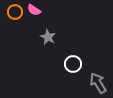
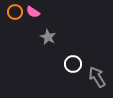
pink semicircle: moved 1 px left, 2 px down
gray arrow: moved 1 px left, 6 px up
